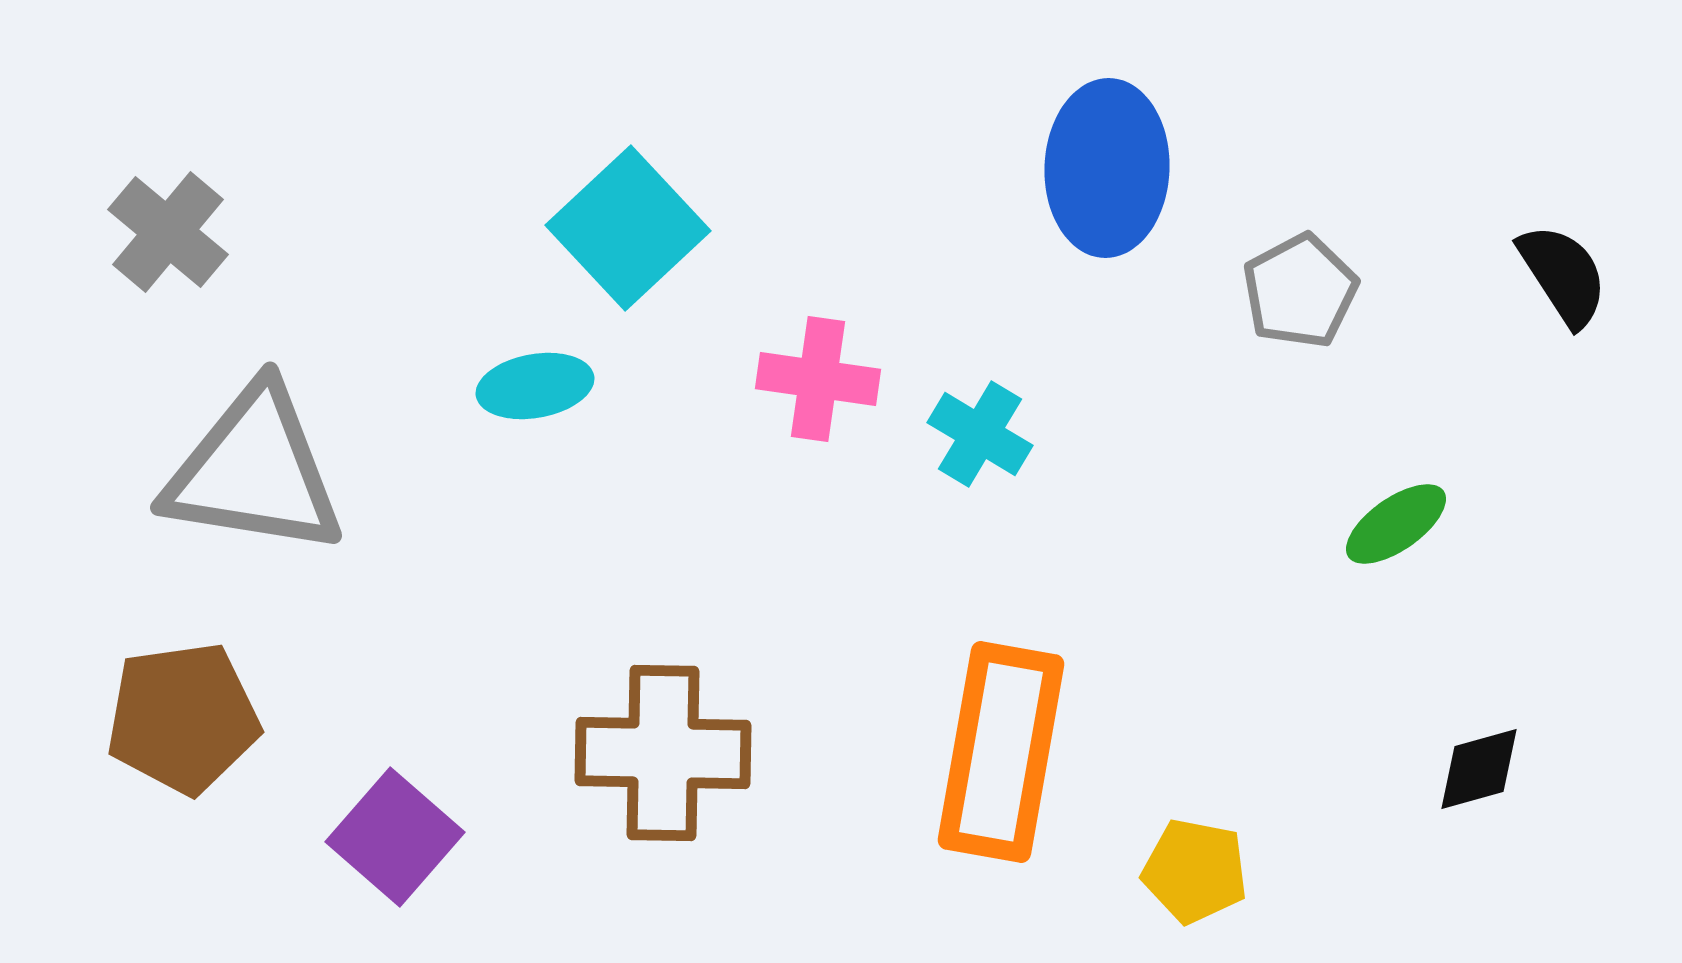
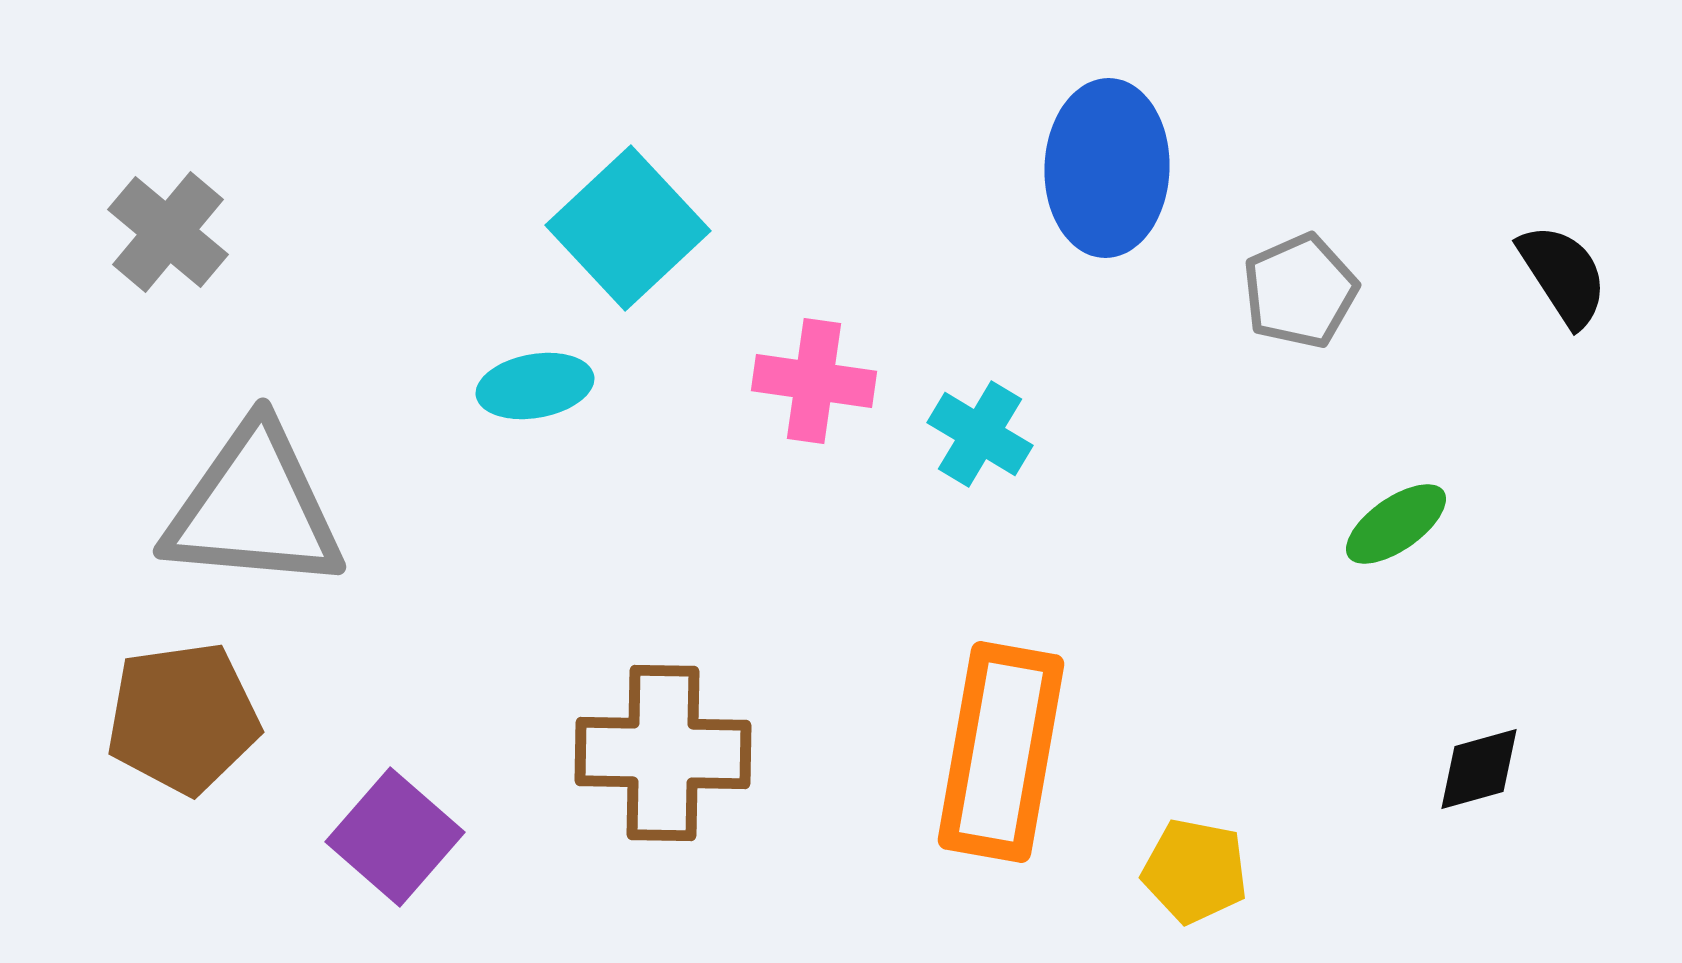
gray pentagon: rotated 4 degrees clockwise
pink cross: moved 4 px left, 2 px down
gray triangle: moved 37 px down; rotated 4 degrees counterclockwise
